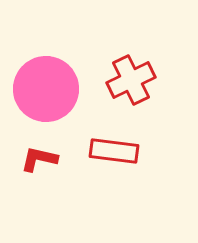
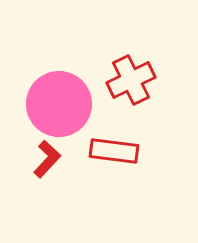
pink circle: moved 13 px right, 15 px down
red L-shape: moved 8 px right; rotated 120 degrees clockwise
